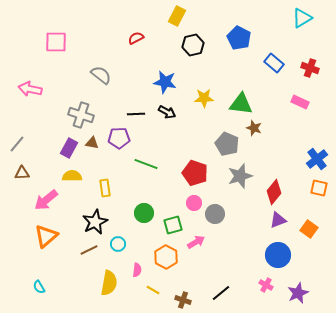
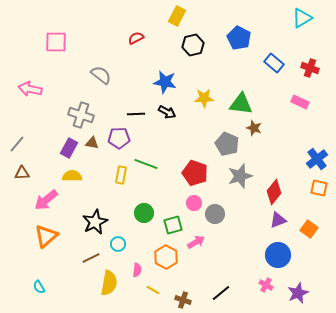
yellow rectangle at (105, 188): moved 16 px right, 13 px up; rotated 18 degrees clockwise
brown line at (89, 250): moved 2 px right, 8 px down
